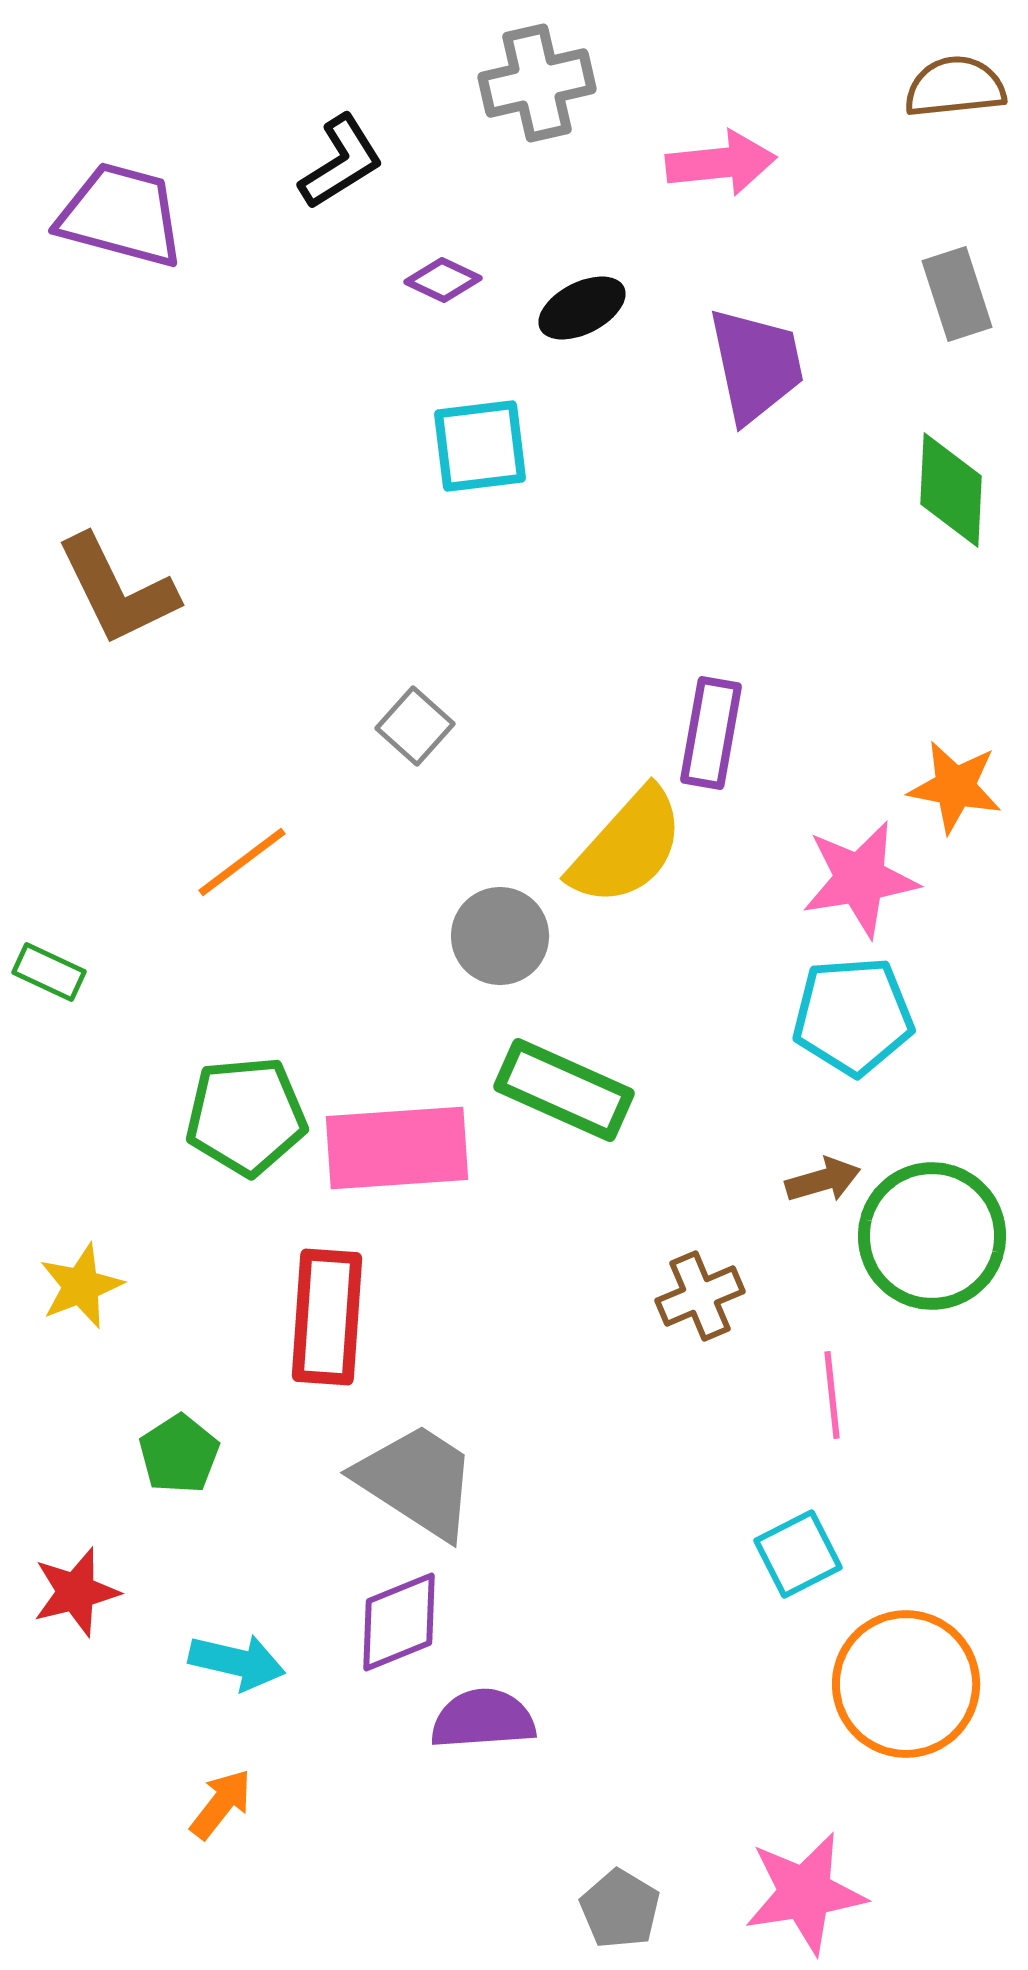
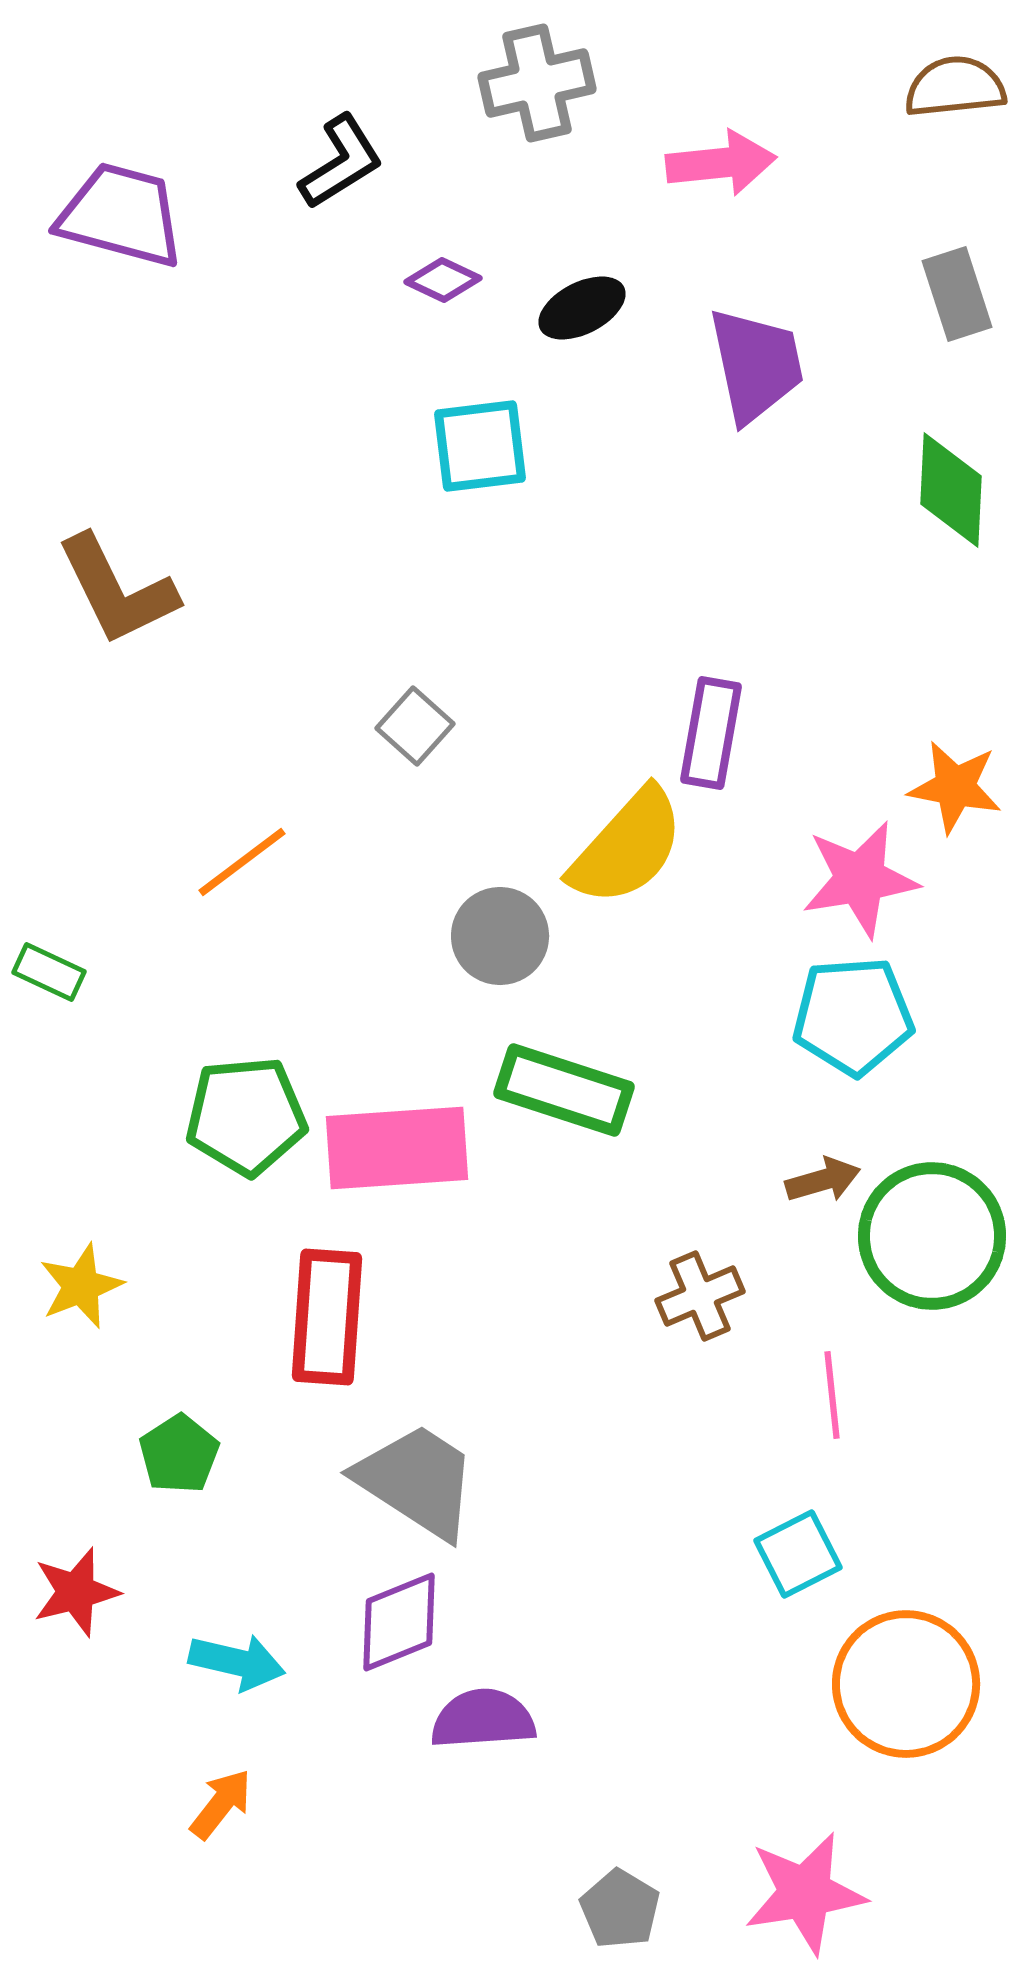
green rectangle at (564, 1090): rotated 6 degrees counterclockwise
